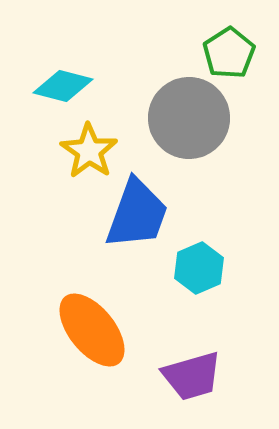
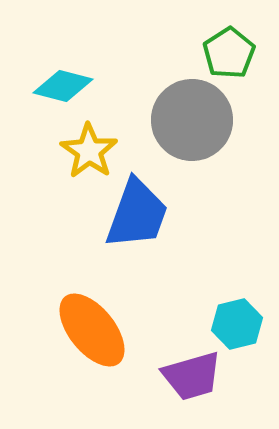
gray circle: moved 3 px right, 2 px down
cyan hexagon: moved 38 px right, 56 px down; rotated 9 degrees clockwise
